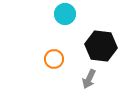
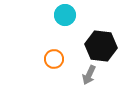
cyan circle: moved 1 px down
gray arrow: moved 4 px up
